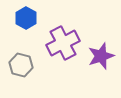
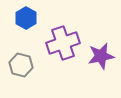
purple cross: rotated 8 degrees clockwise
purple star: rotated 8 degrees clockwise
